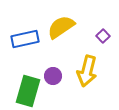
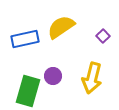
yellow arrow: moved 5 px right, 7 px down
